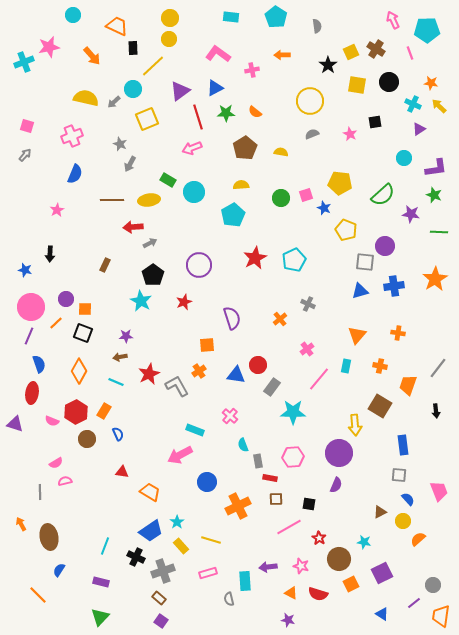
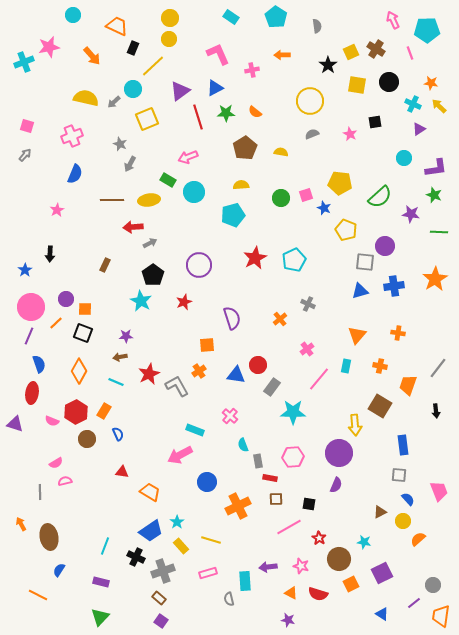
cyan rectangle at (231, 17): rotated 28 degrees clockwise
black rectangle at (133, 48): rotated 24 degrees clockwise
pink L-shape at (218, 54): rotated 30 degrees clockwise
pink arrow at (192, 148): moved 4 px left, 9 px down
green semicircle at (383, 195): moved 3 px left, 2 px down
cyan pentagon at (233, 215): rotated 15 degrees clockwise
blue star at (25, 270): rotated 24 degrees clockwise
orange line at (38, 595): rotated 18 degrees counterclockwise
